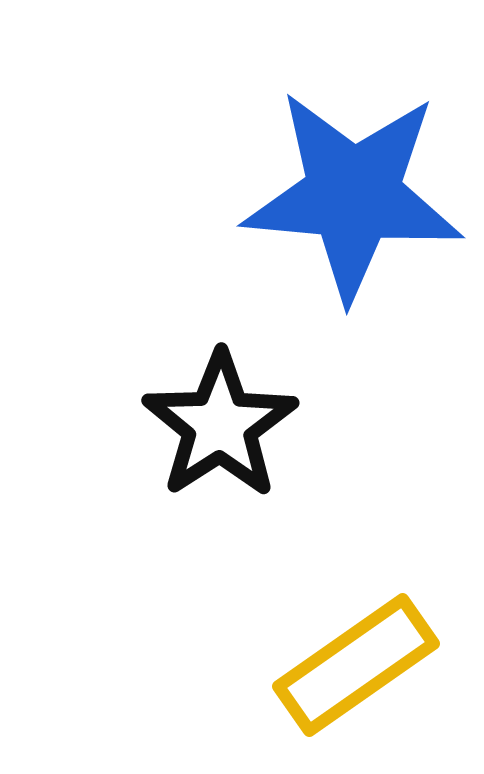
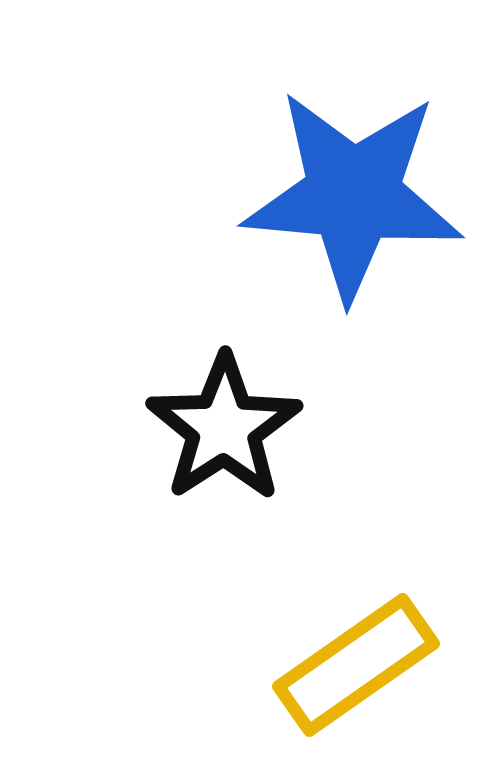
black star: moved 4 px right, 3 px down
